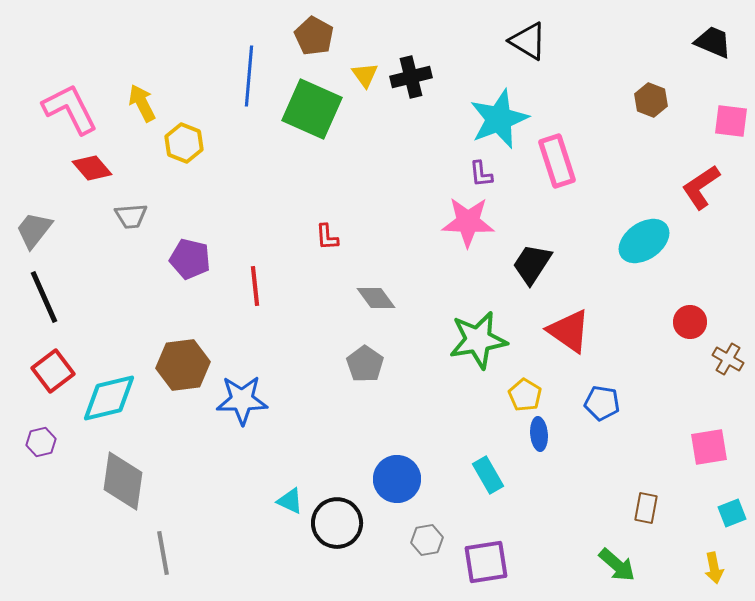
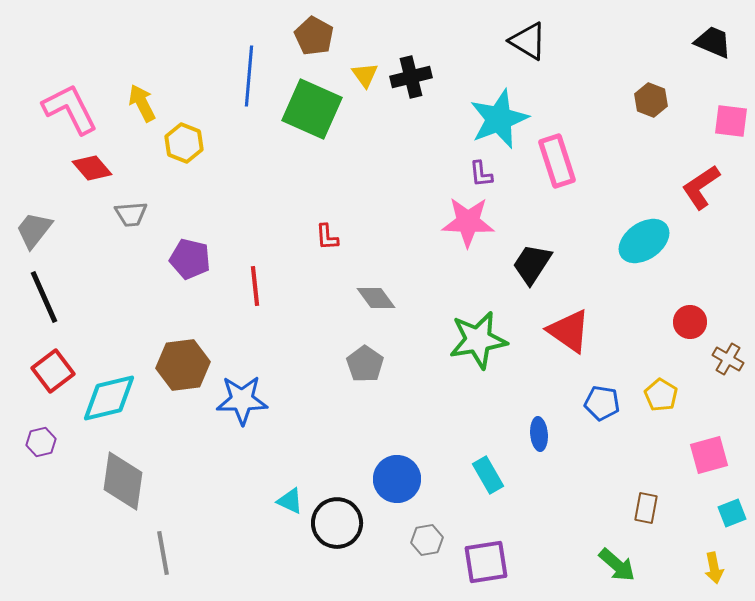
gray trapezoid at (131, 216): moved 2 px up
yellow pentagon at (525, 395): moved 136 px right
pink square at (709, 447): moved 8 px down; rotated 6 degrees counterclockwise
